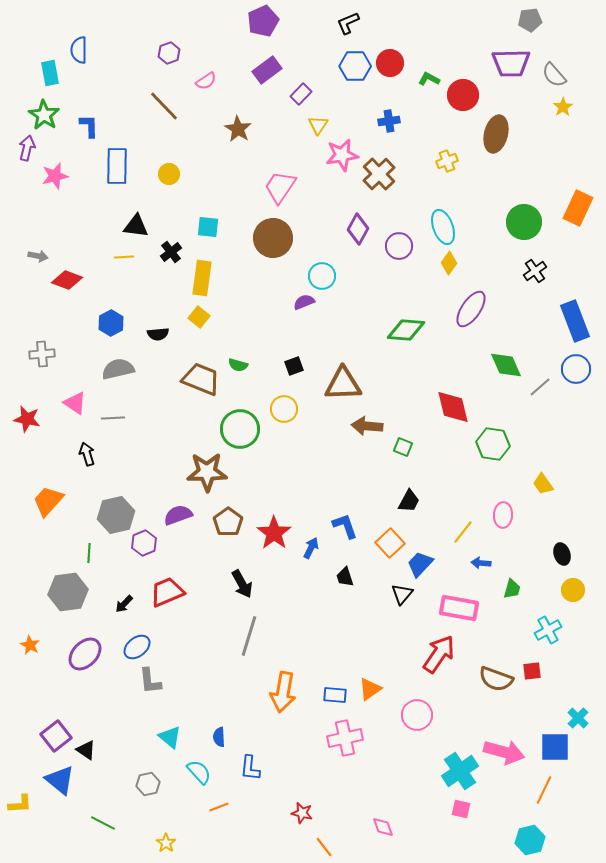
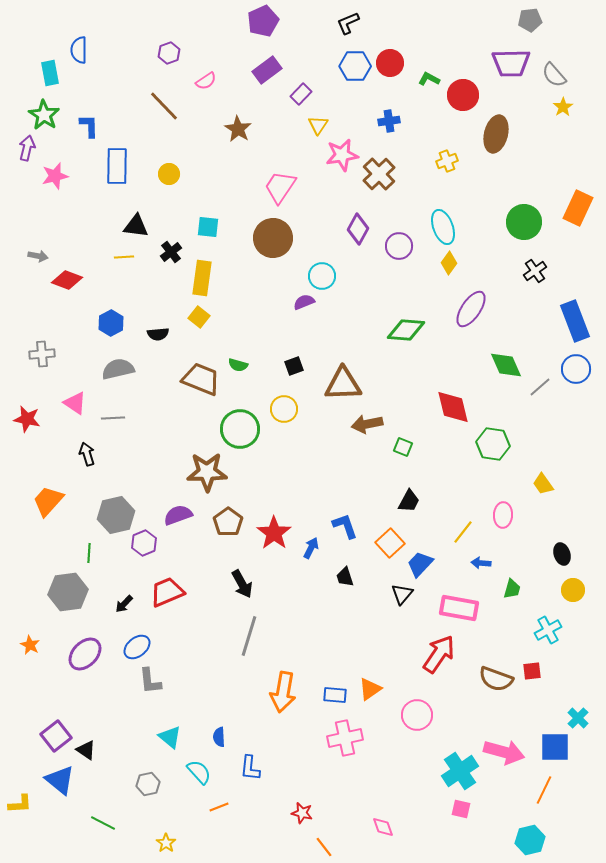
brown arrow at (367, 426): moved 2 px up; rotated 16 degrees counterclockwise
